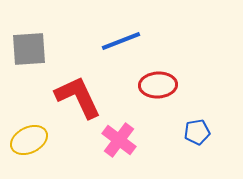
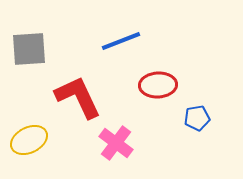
blue pentagon: moved 14 px up
pink cross: moved 3 px left, 3 px down
